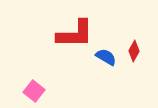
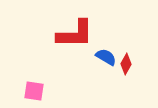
red diamond: moved 8 px left, 13 px down
pink square: rotated 30 degrees counterclockwise
